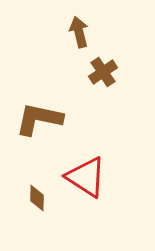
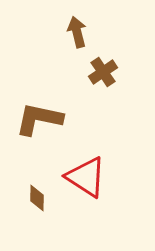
brown arrow: moved 2 px left
